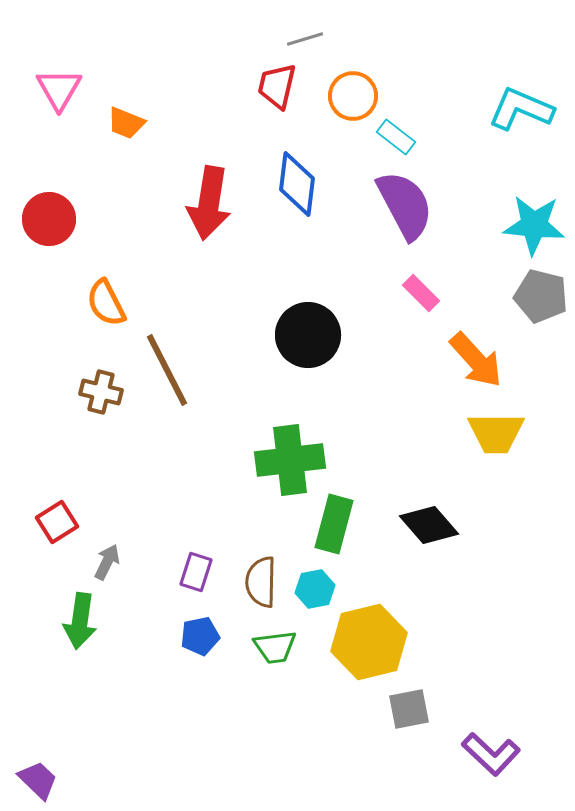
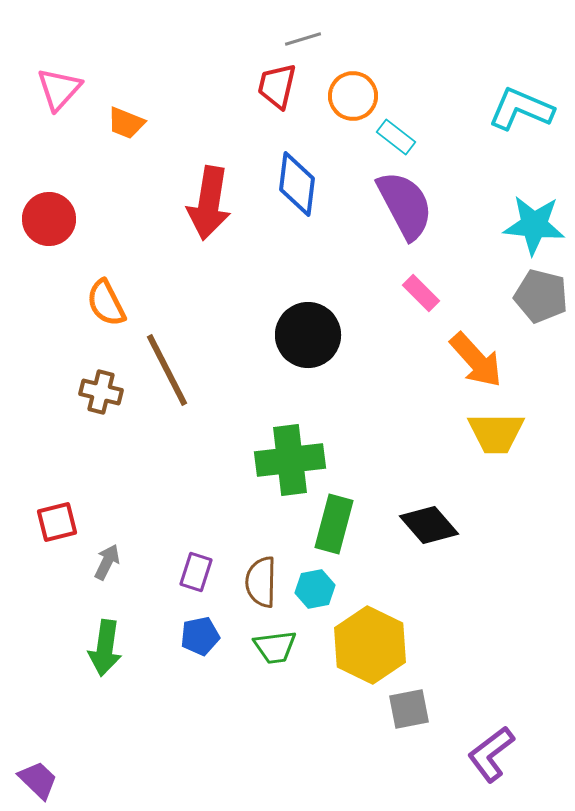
gray line: moved 2 px left
pink triangle: rotated 12 degrees clockwise
red square: rotated 18 degrees clockwise
green arrow: moved 25 px right, 27 px down
yellow hexagon: moved 1 px right, 3 px down; rotated 20 degrees counterclockwise
purple L-shape: rotated 100 degrees clockwise
